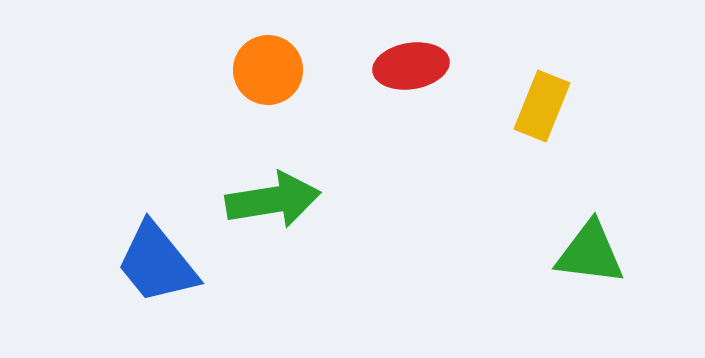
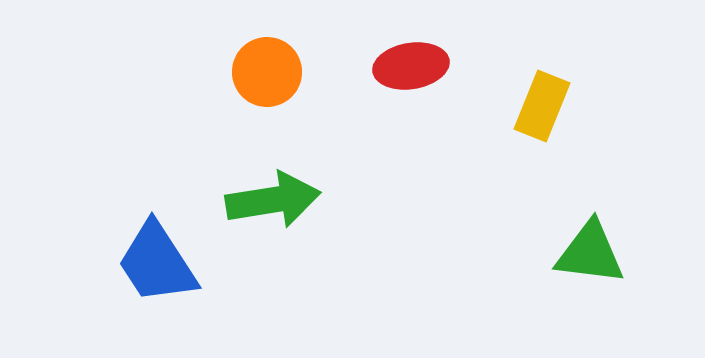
orange circle: moved 1 px left, 2 px down
blue trapezoid: rotated 6 degrees clockwise
